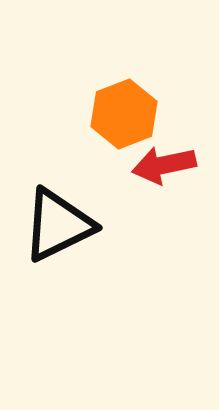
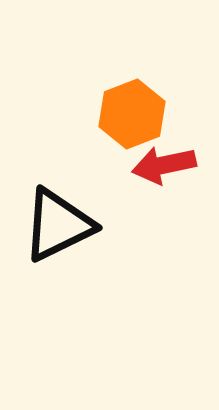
orange hexagon: moved 8 px right
